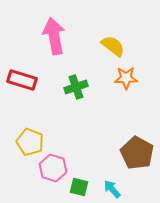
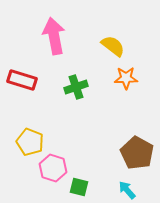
cyan arrow: moved 15 px right, 1 px down
